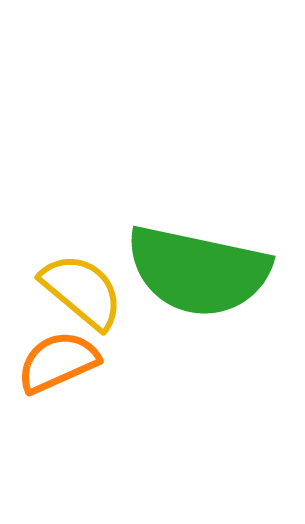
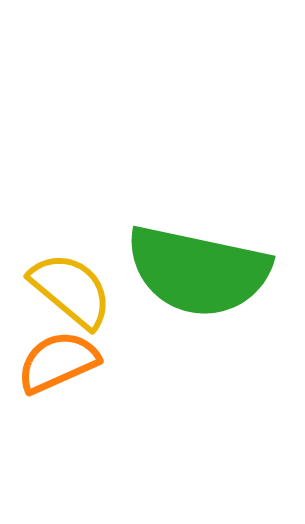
yellow semicircle: moved 11 px left, 1 px up
